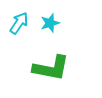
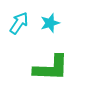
green L-shape: rotated 9 degrees counterclockwise
